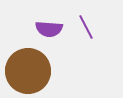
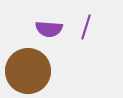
purple line: rotated 45 degrees clockwise
